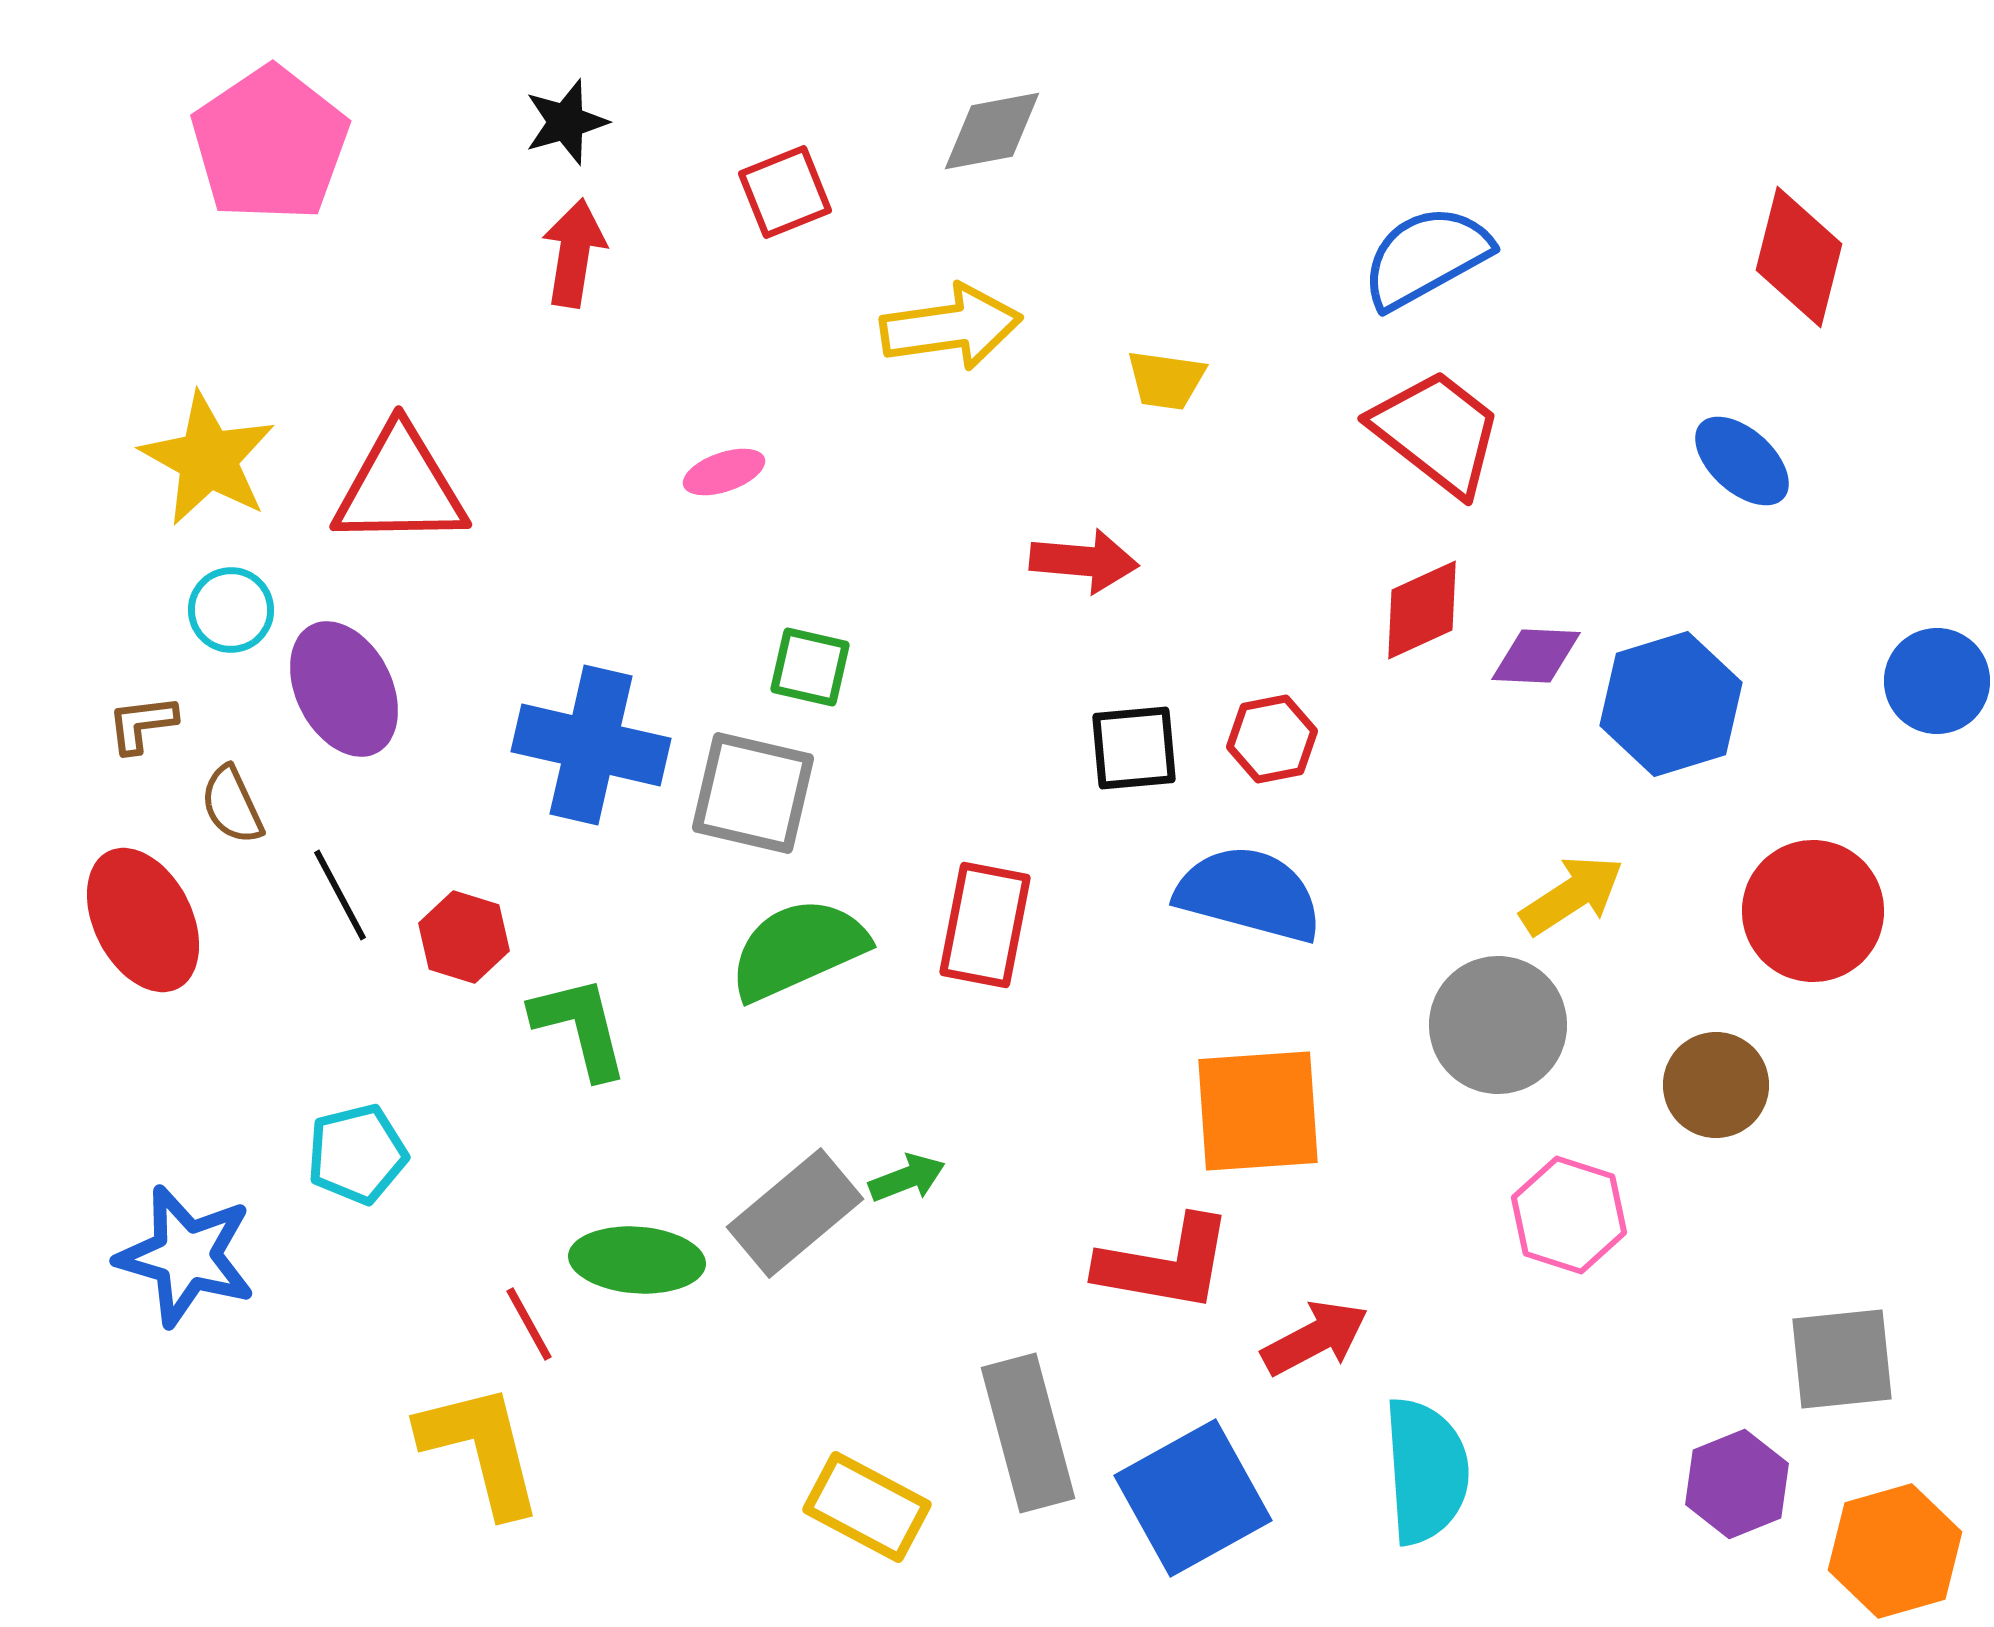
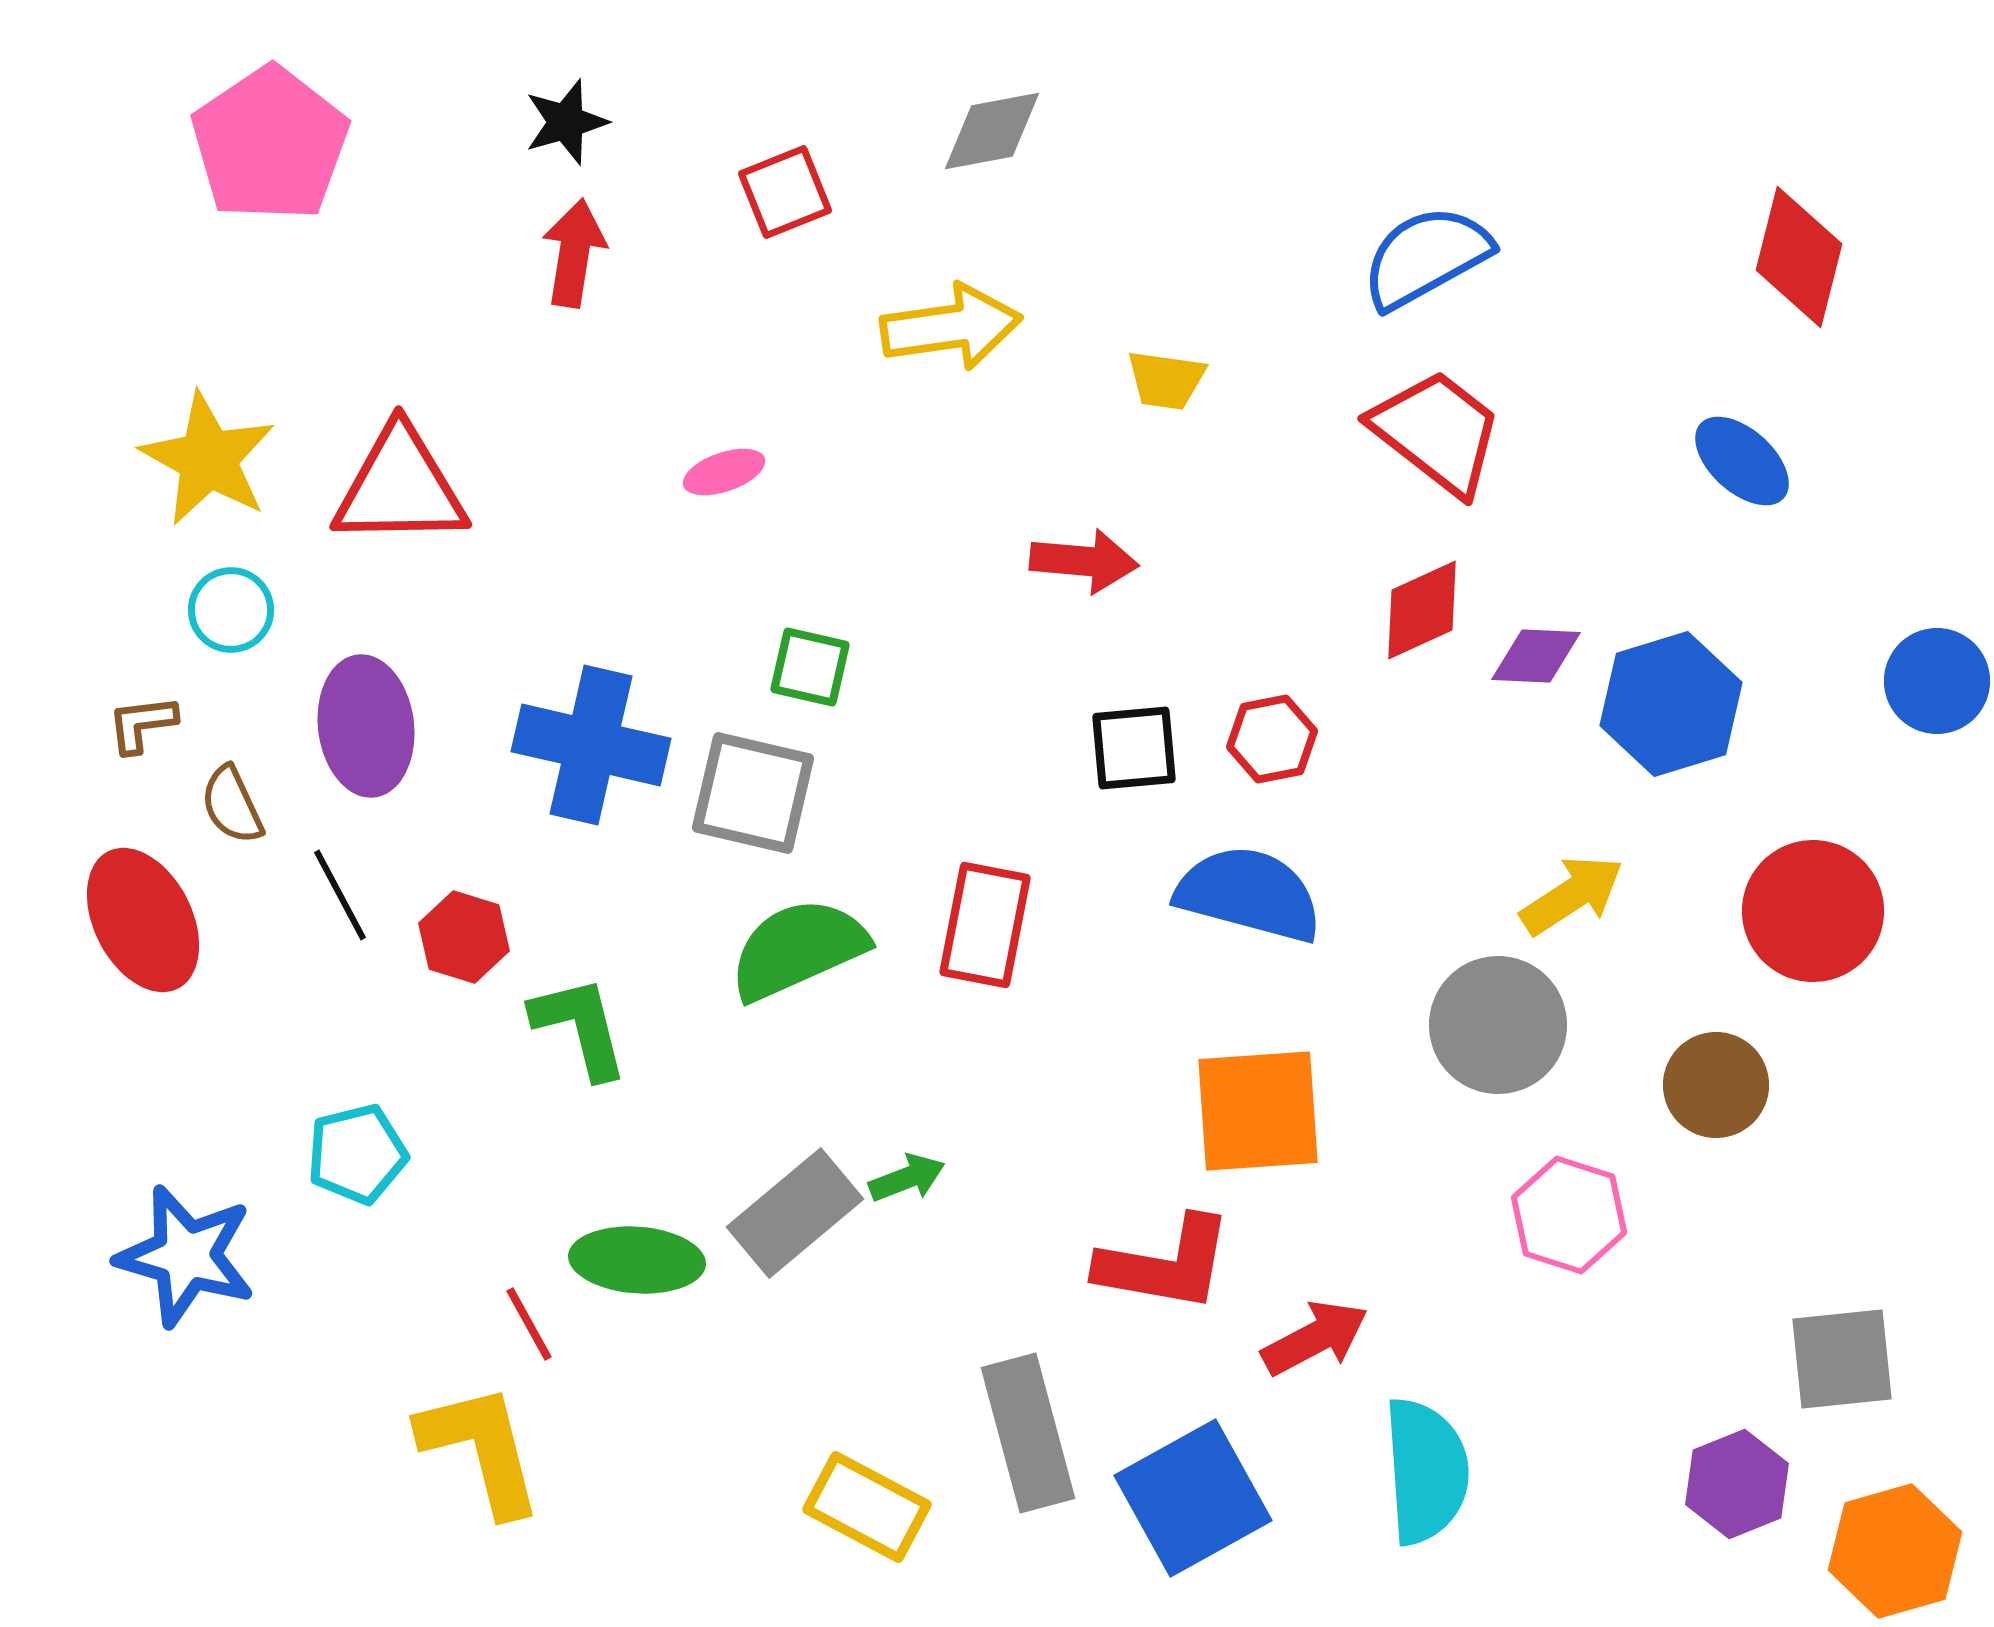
purple ellipse at (344, 689): moved 22 px right, 37 px down; rotated 20 degrees clockwise
